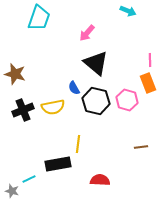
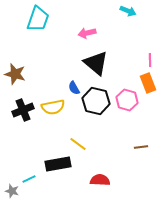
cyan trapezoid: moved 1 px left, 1 px down
pink arrow: rotated 36 degrees clockwise
yellow line: rotated 60 degrees counterclockwise
